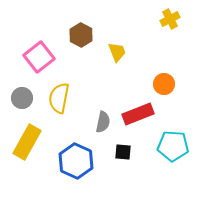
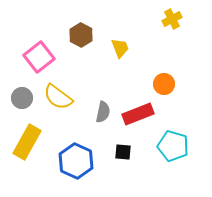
yellow cross: moved 2 px right
yellow trapezoid: moved 3 px right, 4 px up
yellow semicircle: moved 1 px left, 1 px up; rotated 64 degrees counterclockwise
gray semicircle: moved 10 px up
cyan pentagon: rotated 12 degrees clockwise
